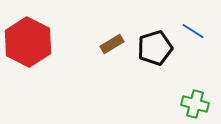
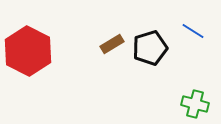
red hexagon: moved 9 px down
black pentagon: moved 5 px left
